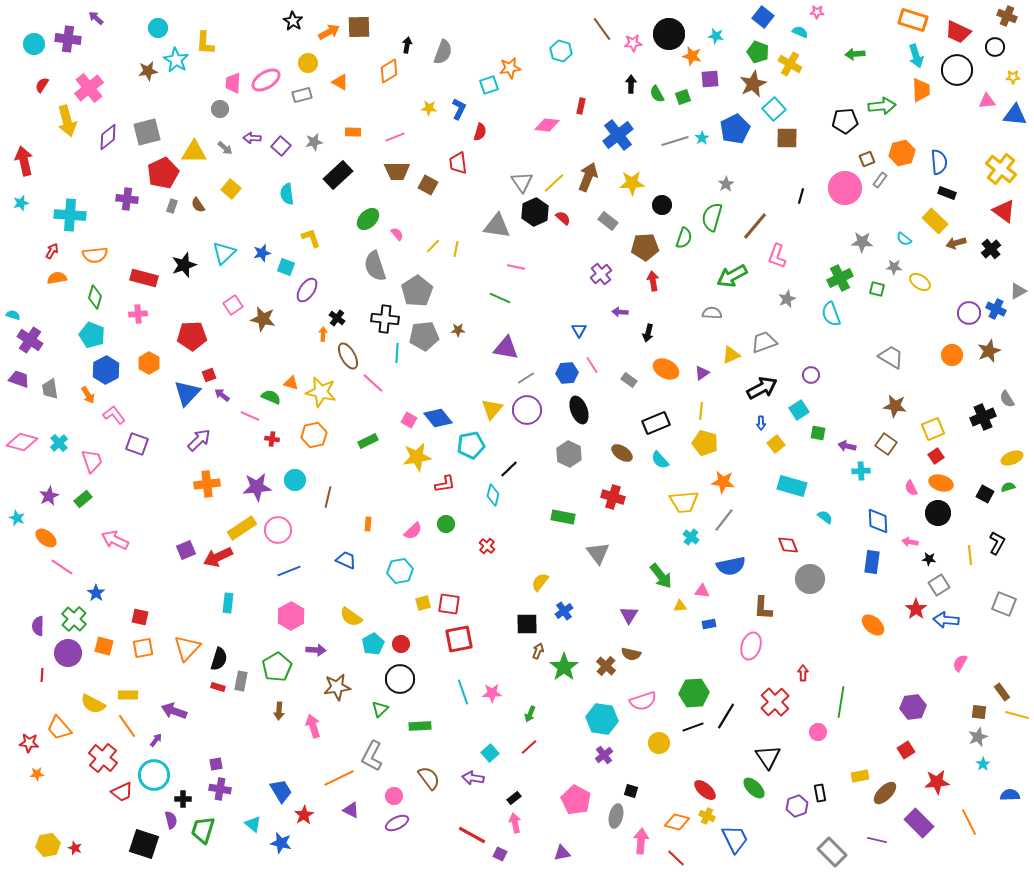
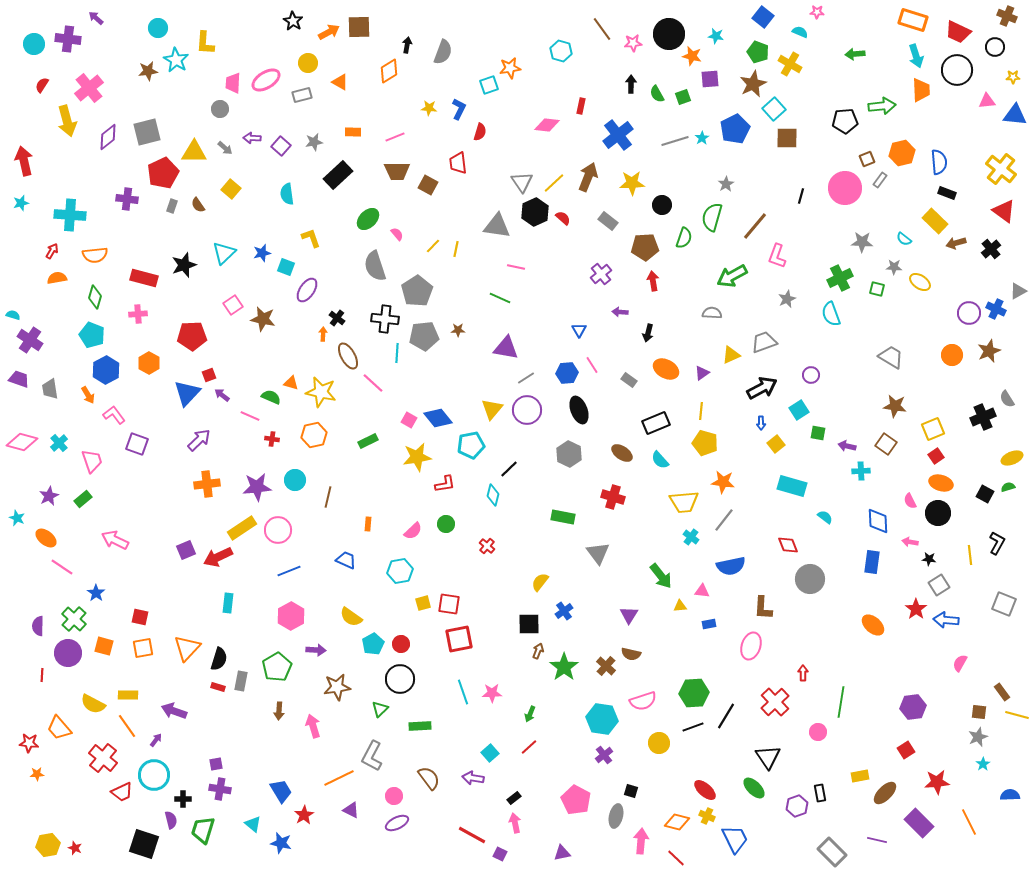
pink semicircle at (911, 488): moved 1 px left, 13 px down
black square at (527, 624): moved 2 px right
